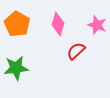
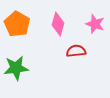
pink star: moved 2 px left, 1 px up
red semicircle: rotated 36 degrees clockwise
